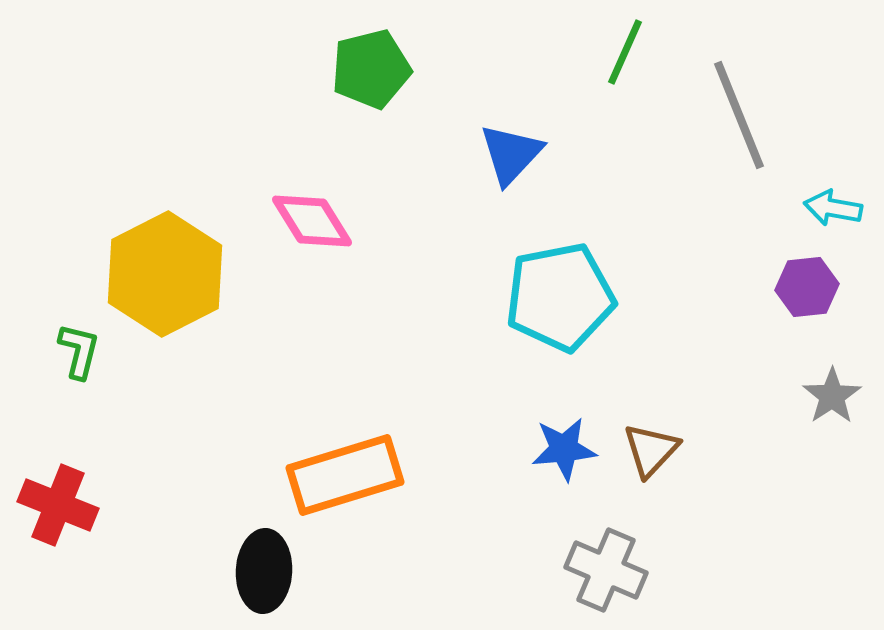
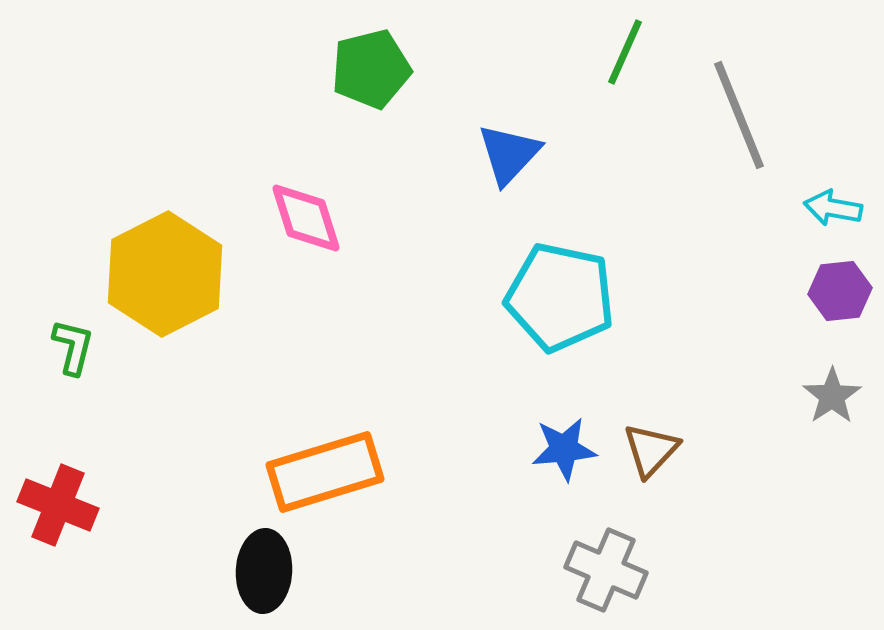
blue triangle: moved 2 px left
pink diamond: moved 6 px left, 3 px up; rotated 14 degrees clockwise
purple hexagon: moved 33 px right, 4 px down
cyan pentagon: rotated 23 degrees clockwise
green L-shape: moved 6 px left, 4 px up
orange rectangle: moved 20 px left, 3 px up
